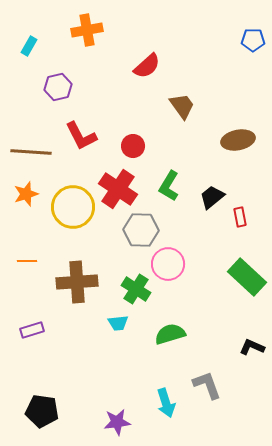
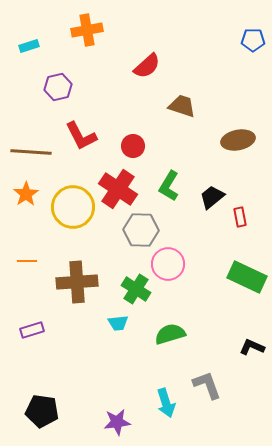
cyan rectangle: rotated 42 degrees clockwise
brown trapezoid: rotated 36 degrees counterclockwise
orange star: rotated 15 degrees counterclockwise
green rectangle: rotated 18 degrees counterclockwise
